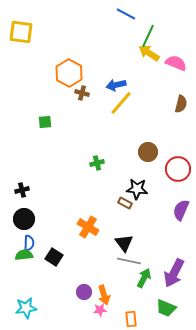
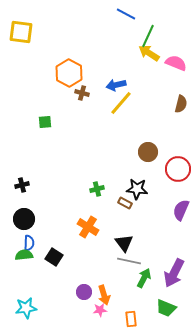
green cross: moved 26 px down
black cross: moved 5 px up
